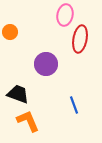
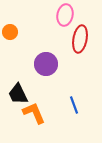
black trapezoid: rotated 135 degrees counterclockwise
orange L-shape: moved 6 px right, 8 px up
